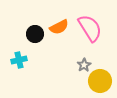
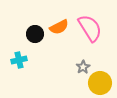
gray star: moved 1 px left, 2 px down
yellow circle: moved 2 px down
